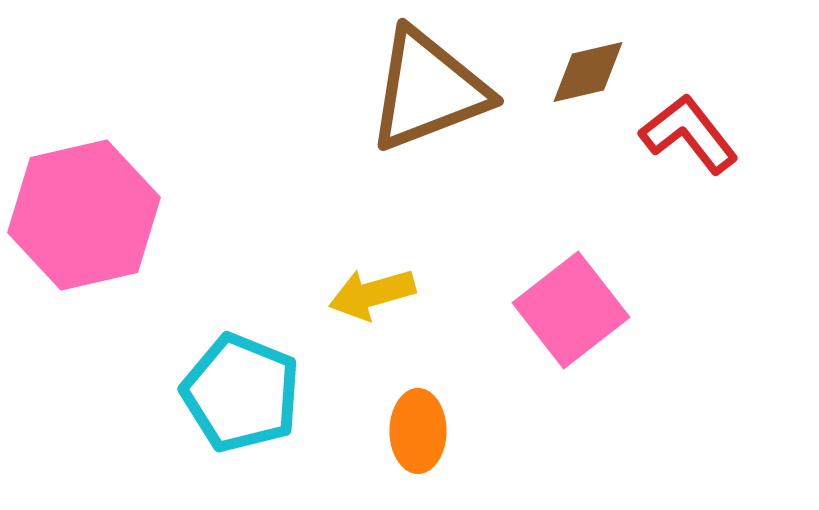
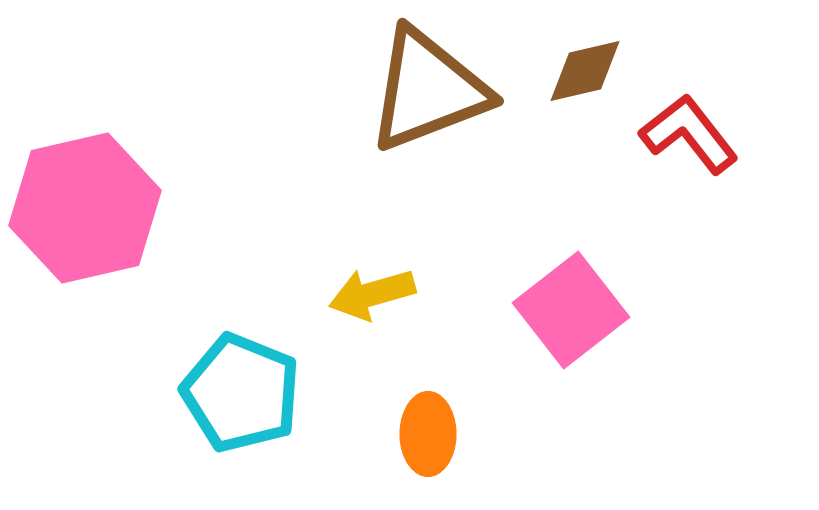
brown diamond: moved 3 px left, 1 px up
pink hexagon: moved 1 px right, 7 px up
orange ellipse: moved 10 px right, 3 px down
